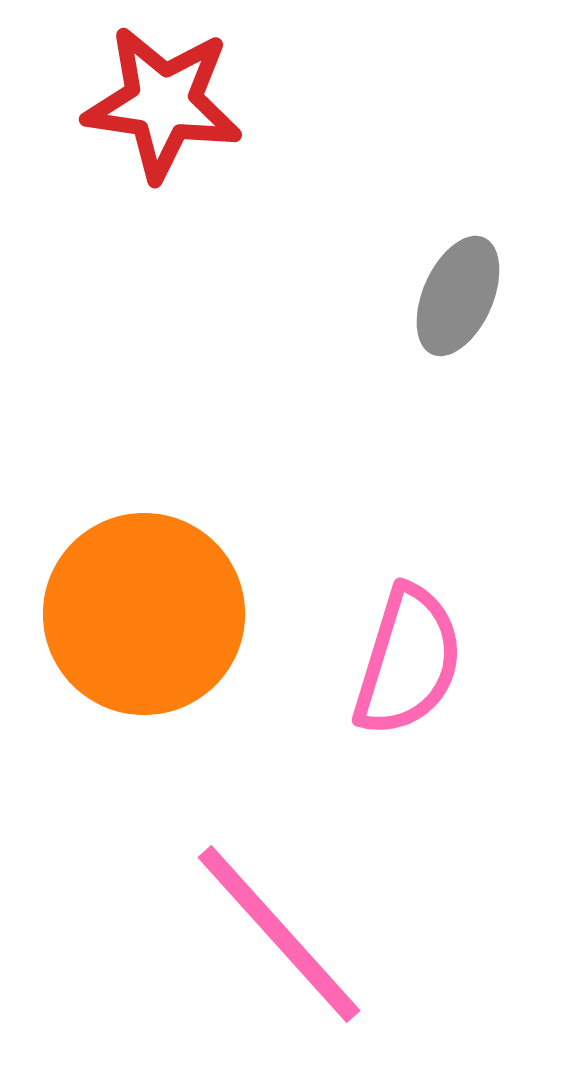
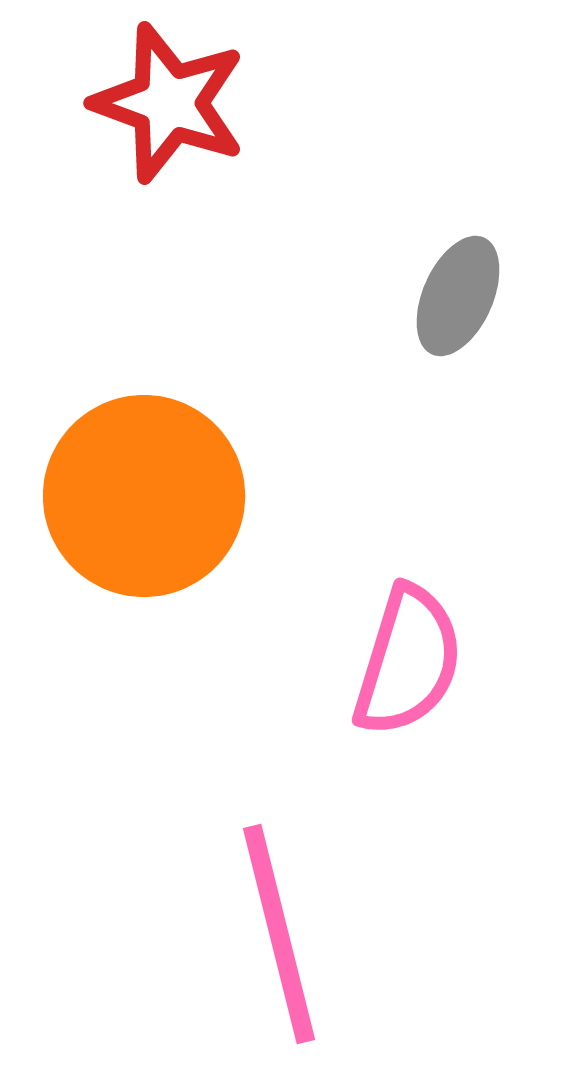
red star: moved 6 px right; rotated 12 degrees clockwise
orange circle: moved 118 px up
pink line: rotated 28 degrees clockwise
